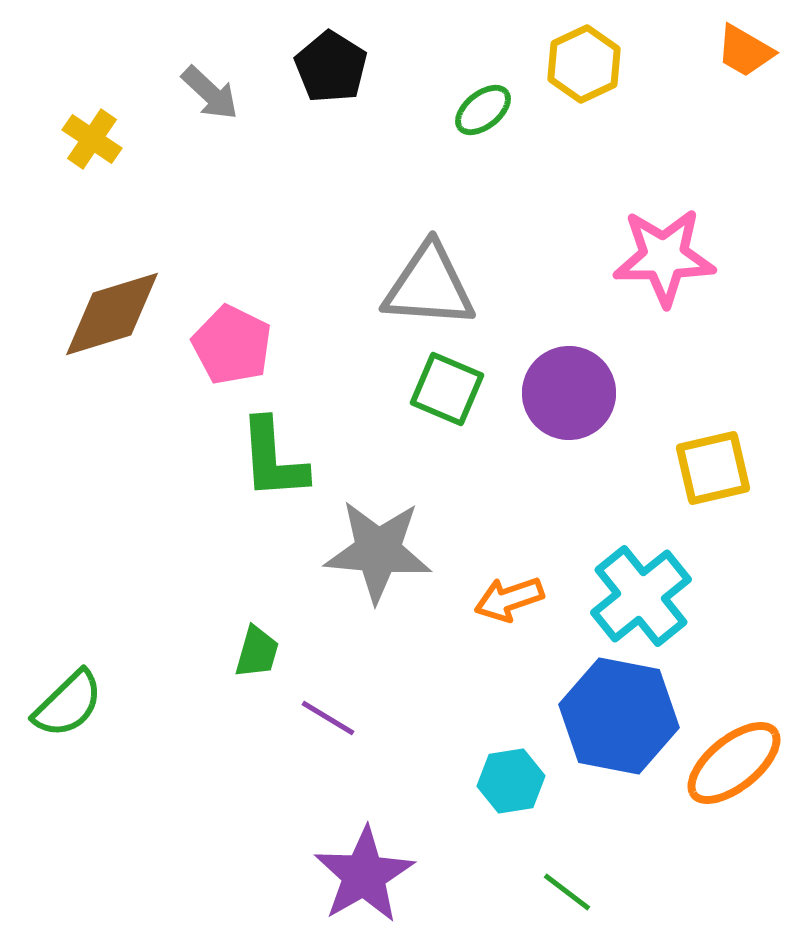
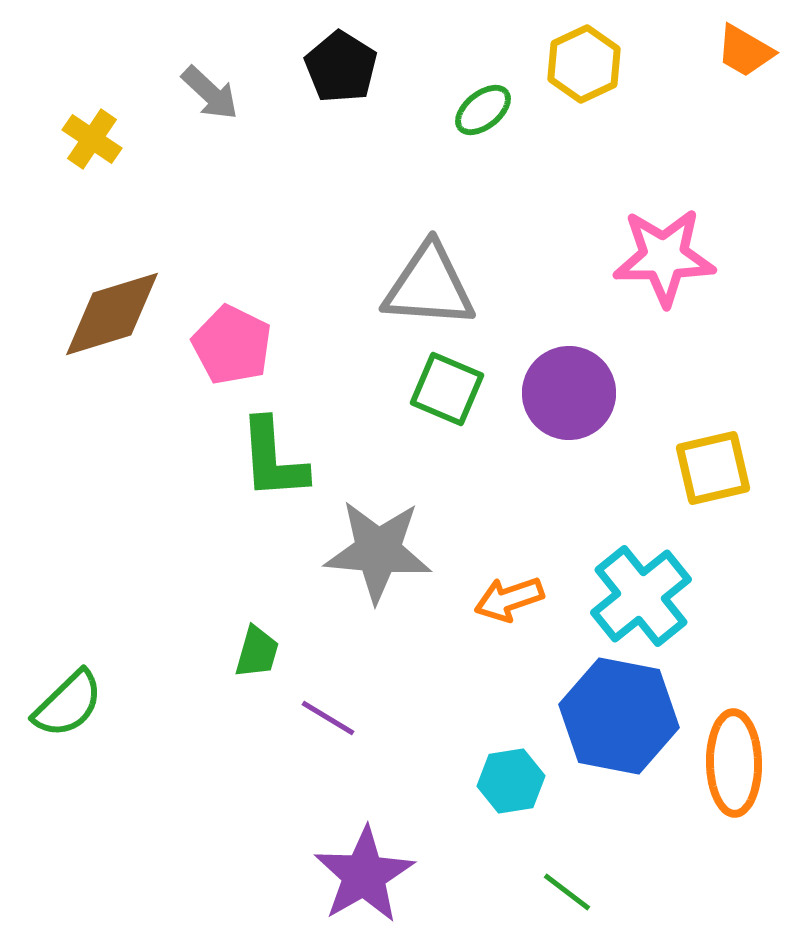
black pentagon: moved 10 px right
orange ellipse: rotated 52 degrees counterclockwise
